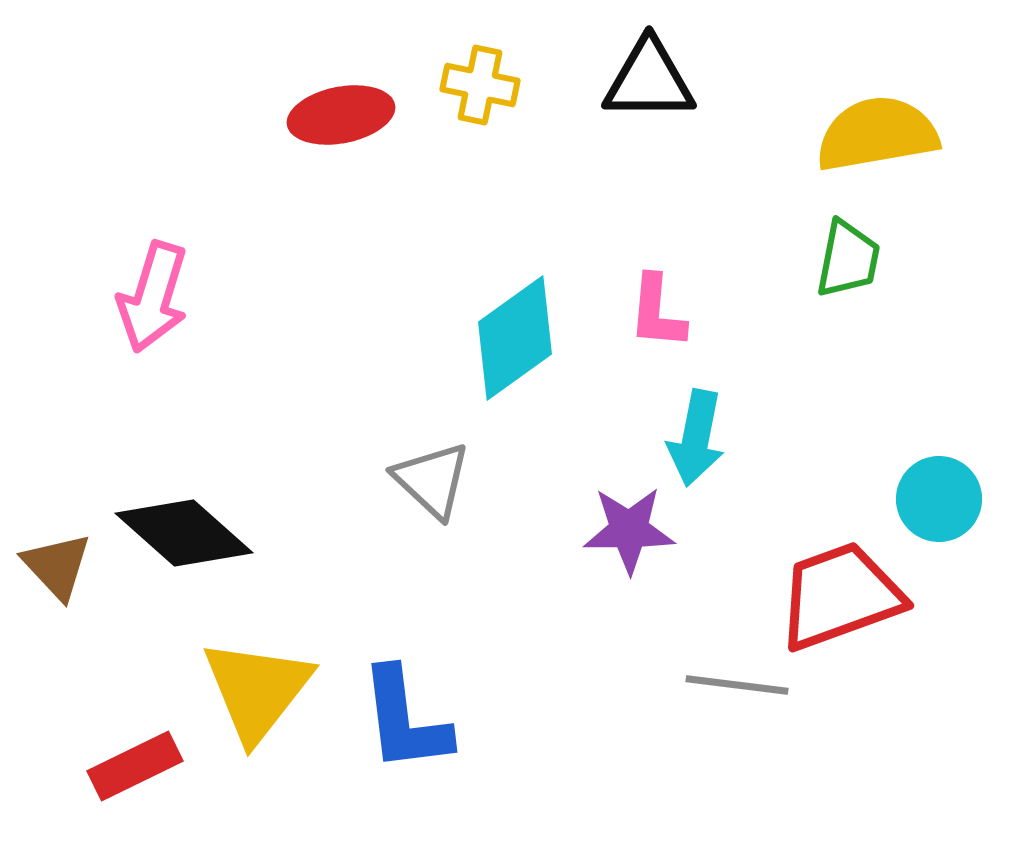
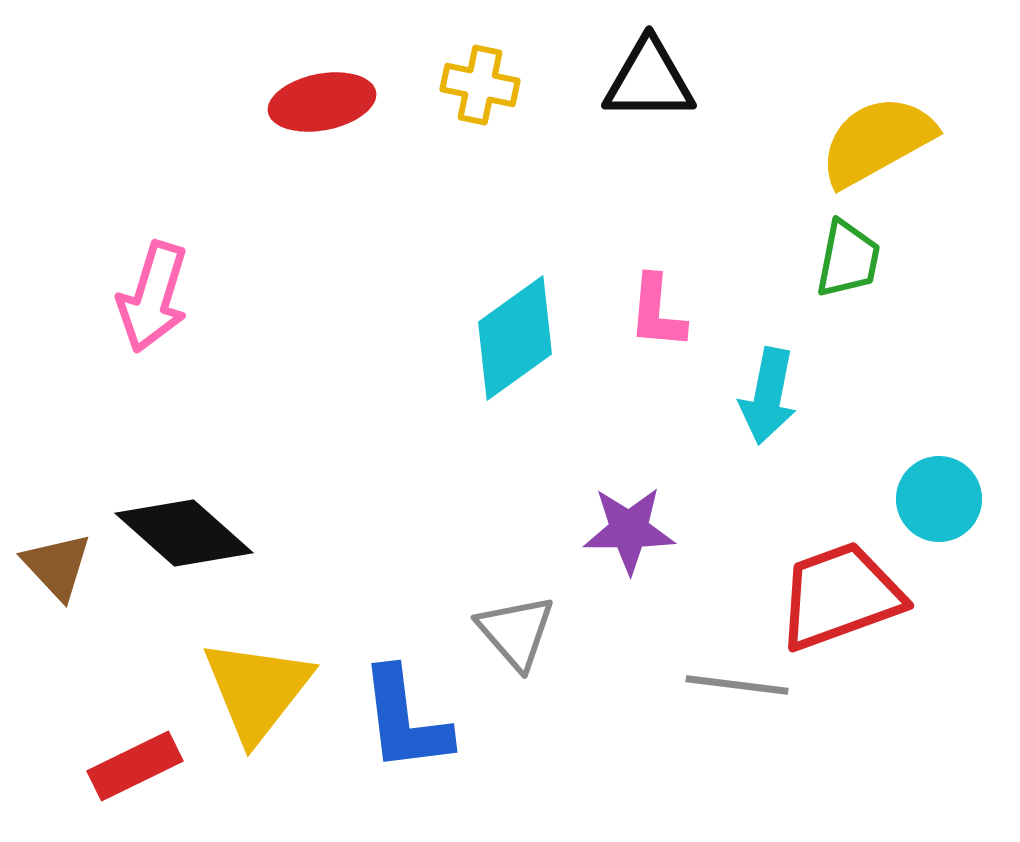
red ellipse: moved 19 px left, 13 px up
yellow semicircle: moved 7 px down; rotated 19 degrees counterclockwise
cyan arrow: moved 72 px right, 42 px up
gray triangle: moved 84 px right, 152 px down; rotated 6 degrees clockwise
